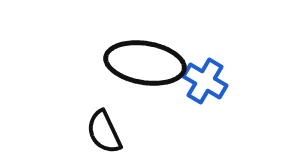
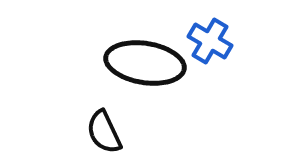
blue cross: moved 5 px right, 40 px up
